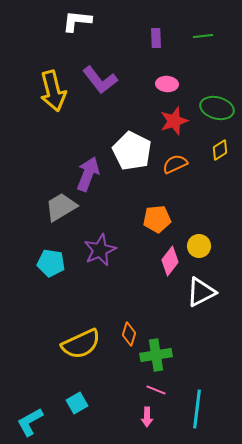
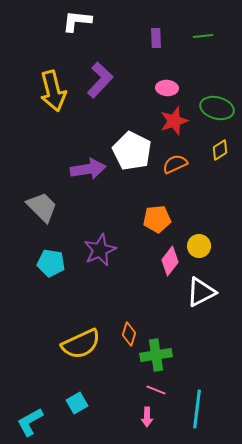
purple L-shape: rotated 99 degrees counterclockwise
pink ellipse: moved 4 px down
purple arrow: moved 5 px up; rotated 60 degrees clockwise
gray trapezoid: moved 19 px left; rotated 76 degrees clockwise
